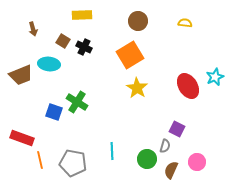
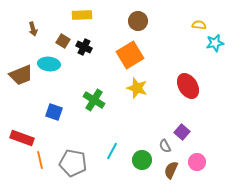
yellow semicircle: moved 14 px right, 2 px down
cyan star: moved 34 px up; rotated 12 degrees clockwise
yellow star: rotated 15 degrees counterclockwise
green cross: moved 17 px right, 2 px up
purple square: moved 5 px right, 3 px down; rotated 14 degrees clockwise
gray semicircle: rotated 136 degrees clockwise
cyan line: rotated 30 degrees clockwise
green circle: moved 5 px left, 1 px down
